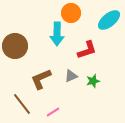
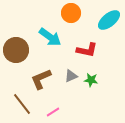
cyan arrow: moved 7 px left, 3 px down; rotated 55 degrees counterclockwise
brown circle: moved 1 px right, 4 px down
red L-shape: rotated 30 degrees clockwise
green star: moved 2 px left, 1 px up; rotated 24 degrees clockwise
